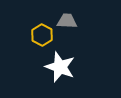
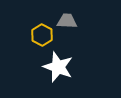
white star: moved 2 px left
